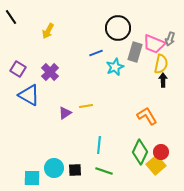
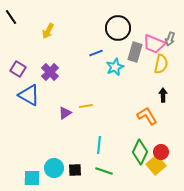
black arrow: moved 15 px down
